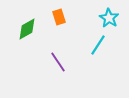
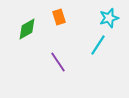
cyan star: rotated 24 degrees clockwise
